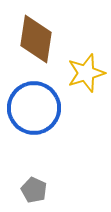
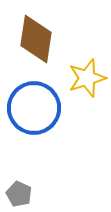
yellow star: moved 1 px right, 5 px down
gray pentagon: moved 15 px left, 4 px down
